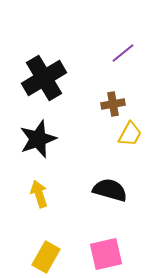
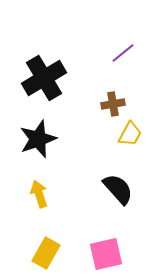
black semicircle: moved 8 px right, 1 px up; rotated 32 degrees clockwise
yellow rectangle: moved 4 px up
